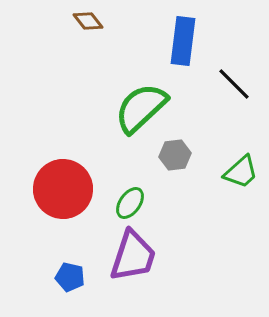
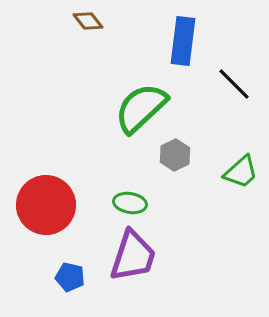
gray hexagon: rotated 20 degrees counterclockwise
red circle: moved 17 px left, 16 px down
green ellipse: rotated 64 degrees clockwise
